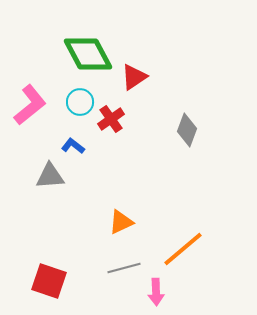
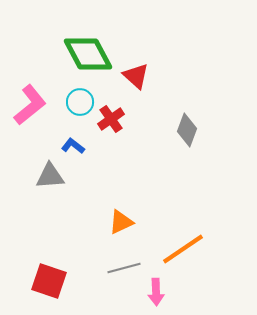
red triangle: moved 2 px right, 1 px up; rotated 44 degrees counterclockwise
orange line: rotated 6 degrees clockwise
